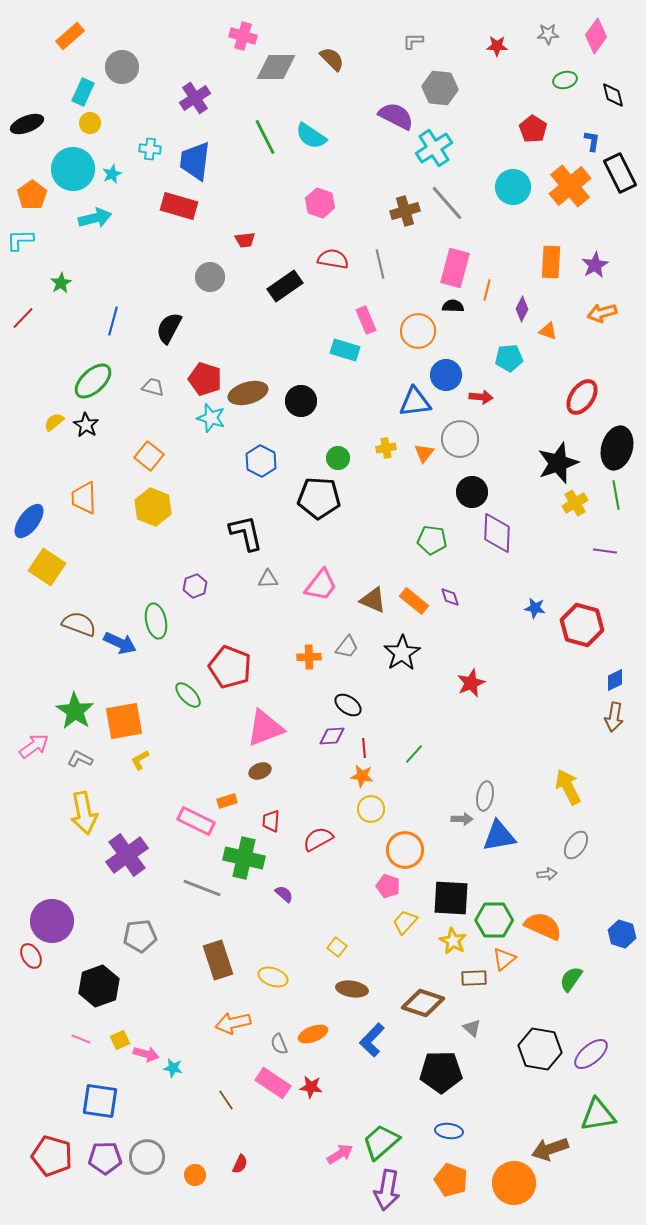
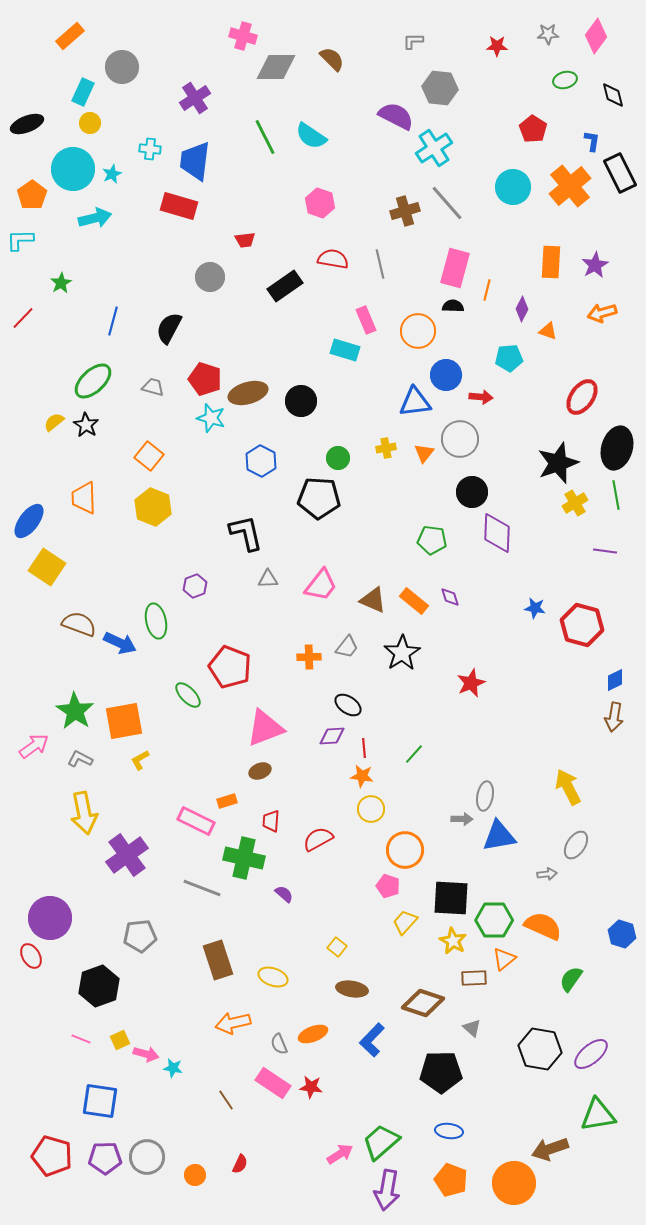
purple circle at (52, 921): moved 2 px left, 3 px up
